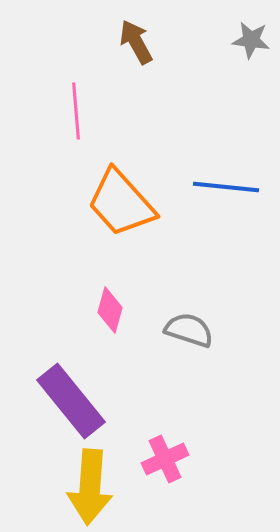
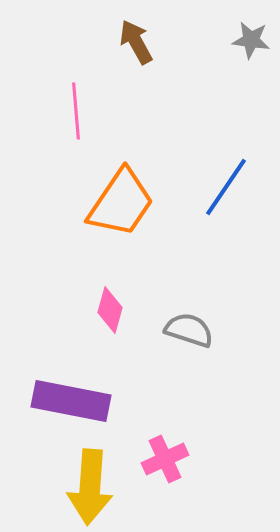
blue line: rotated 62 degrees counterclockwise
orange trapezoid: rotated 104 degrees counterclockwise
purple rectangle: rotated 40 degrees counterclockwise
